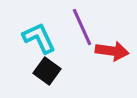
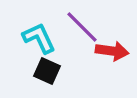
purple line: rotated 21 degrees counterclockwise
black square: rotated 12 degrees counterclockwise
